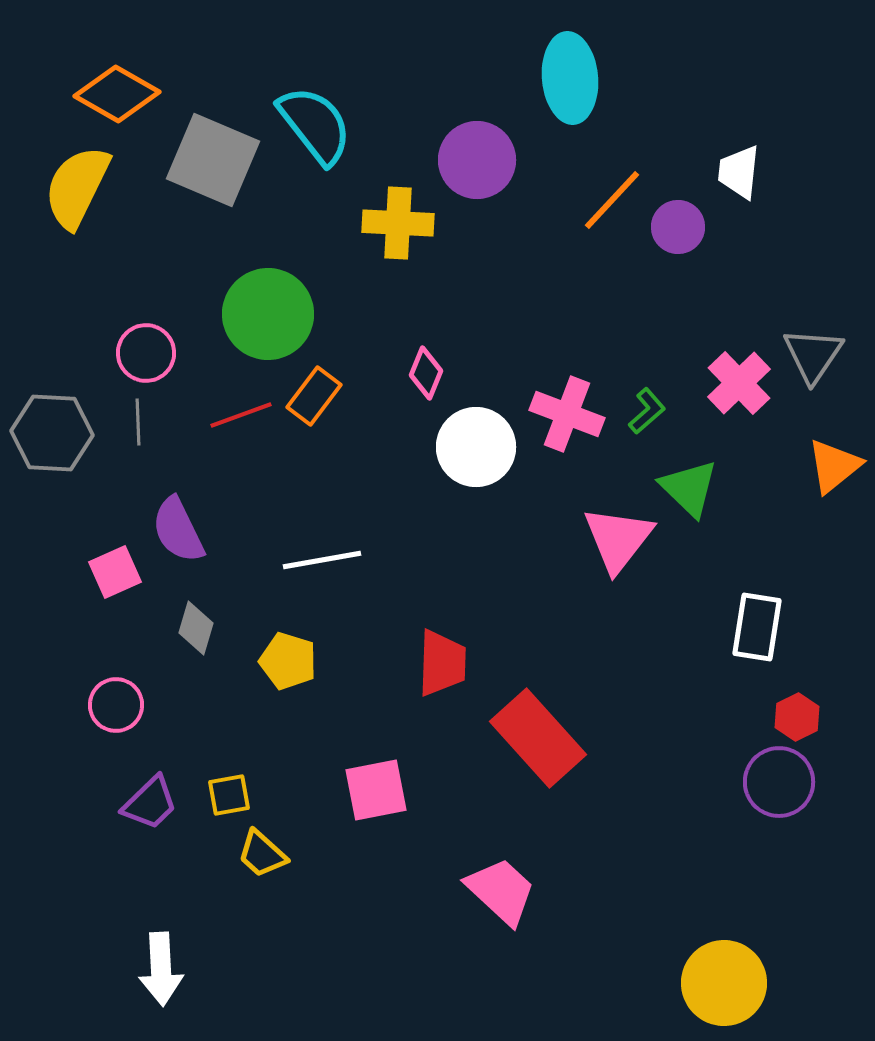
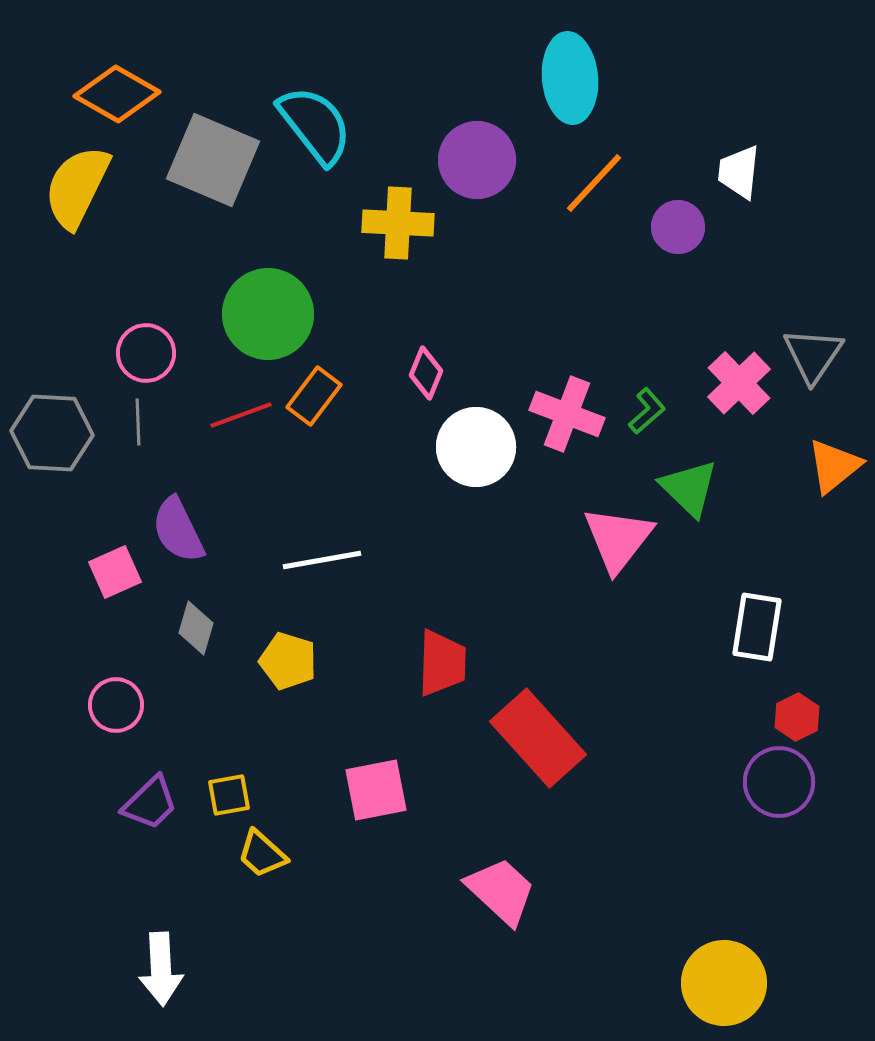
orange line at (612, 200): moved 18 px left, 17 px up
